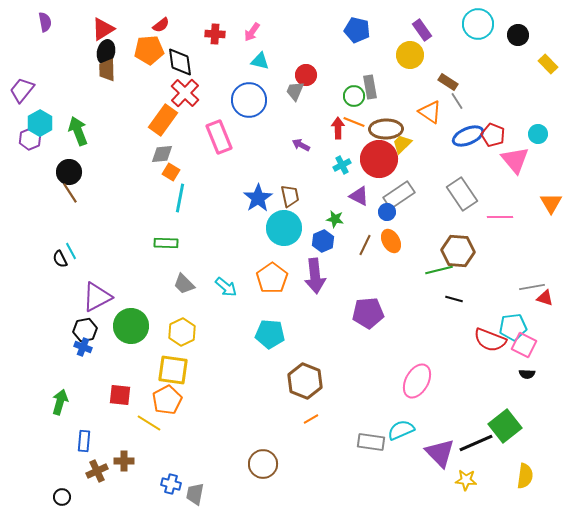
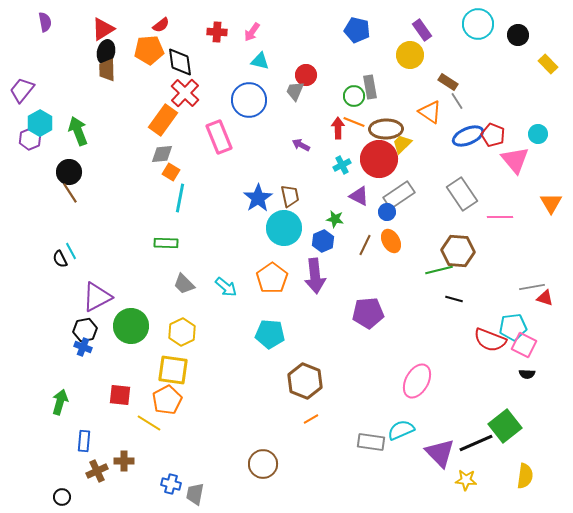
red cross at (215, 34): moved 2 px right, 2 px up
